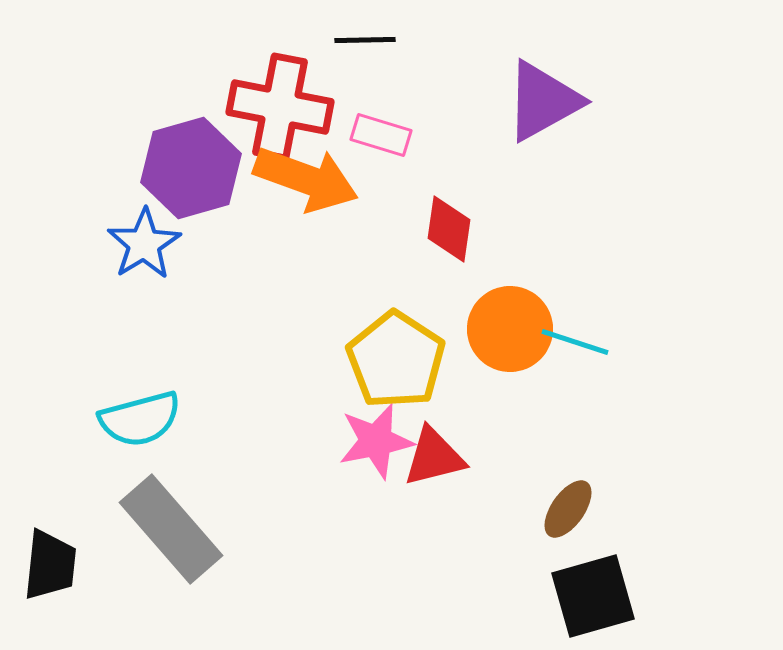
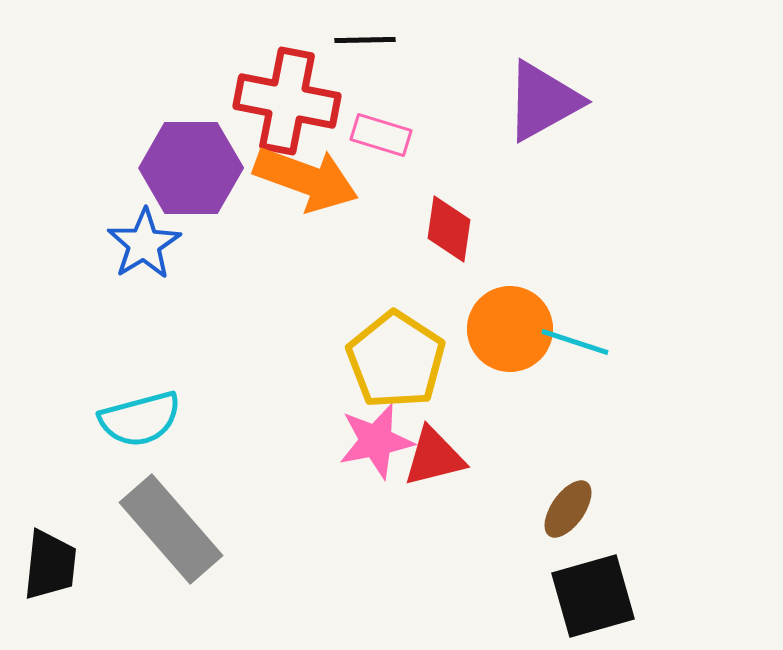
red cross: moved 7 px right, 6 px up
purple hexagon: rotated 16 degrees clockwise
